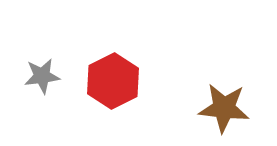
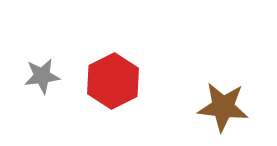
brown star: moved 1 px left, 1 px up
